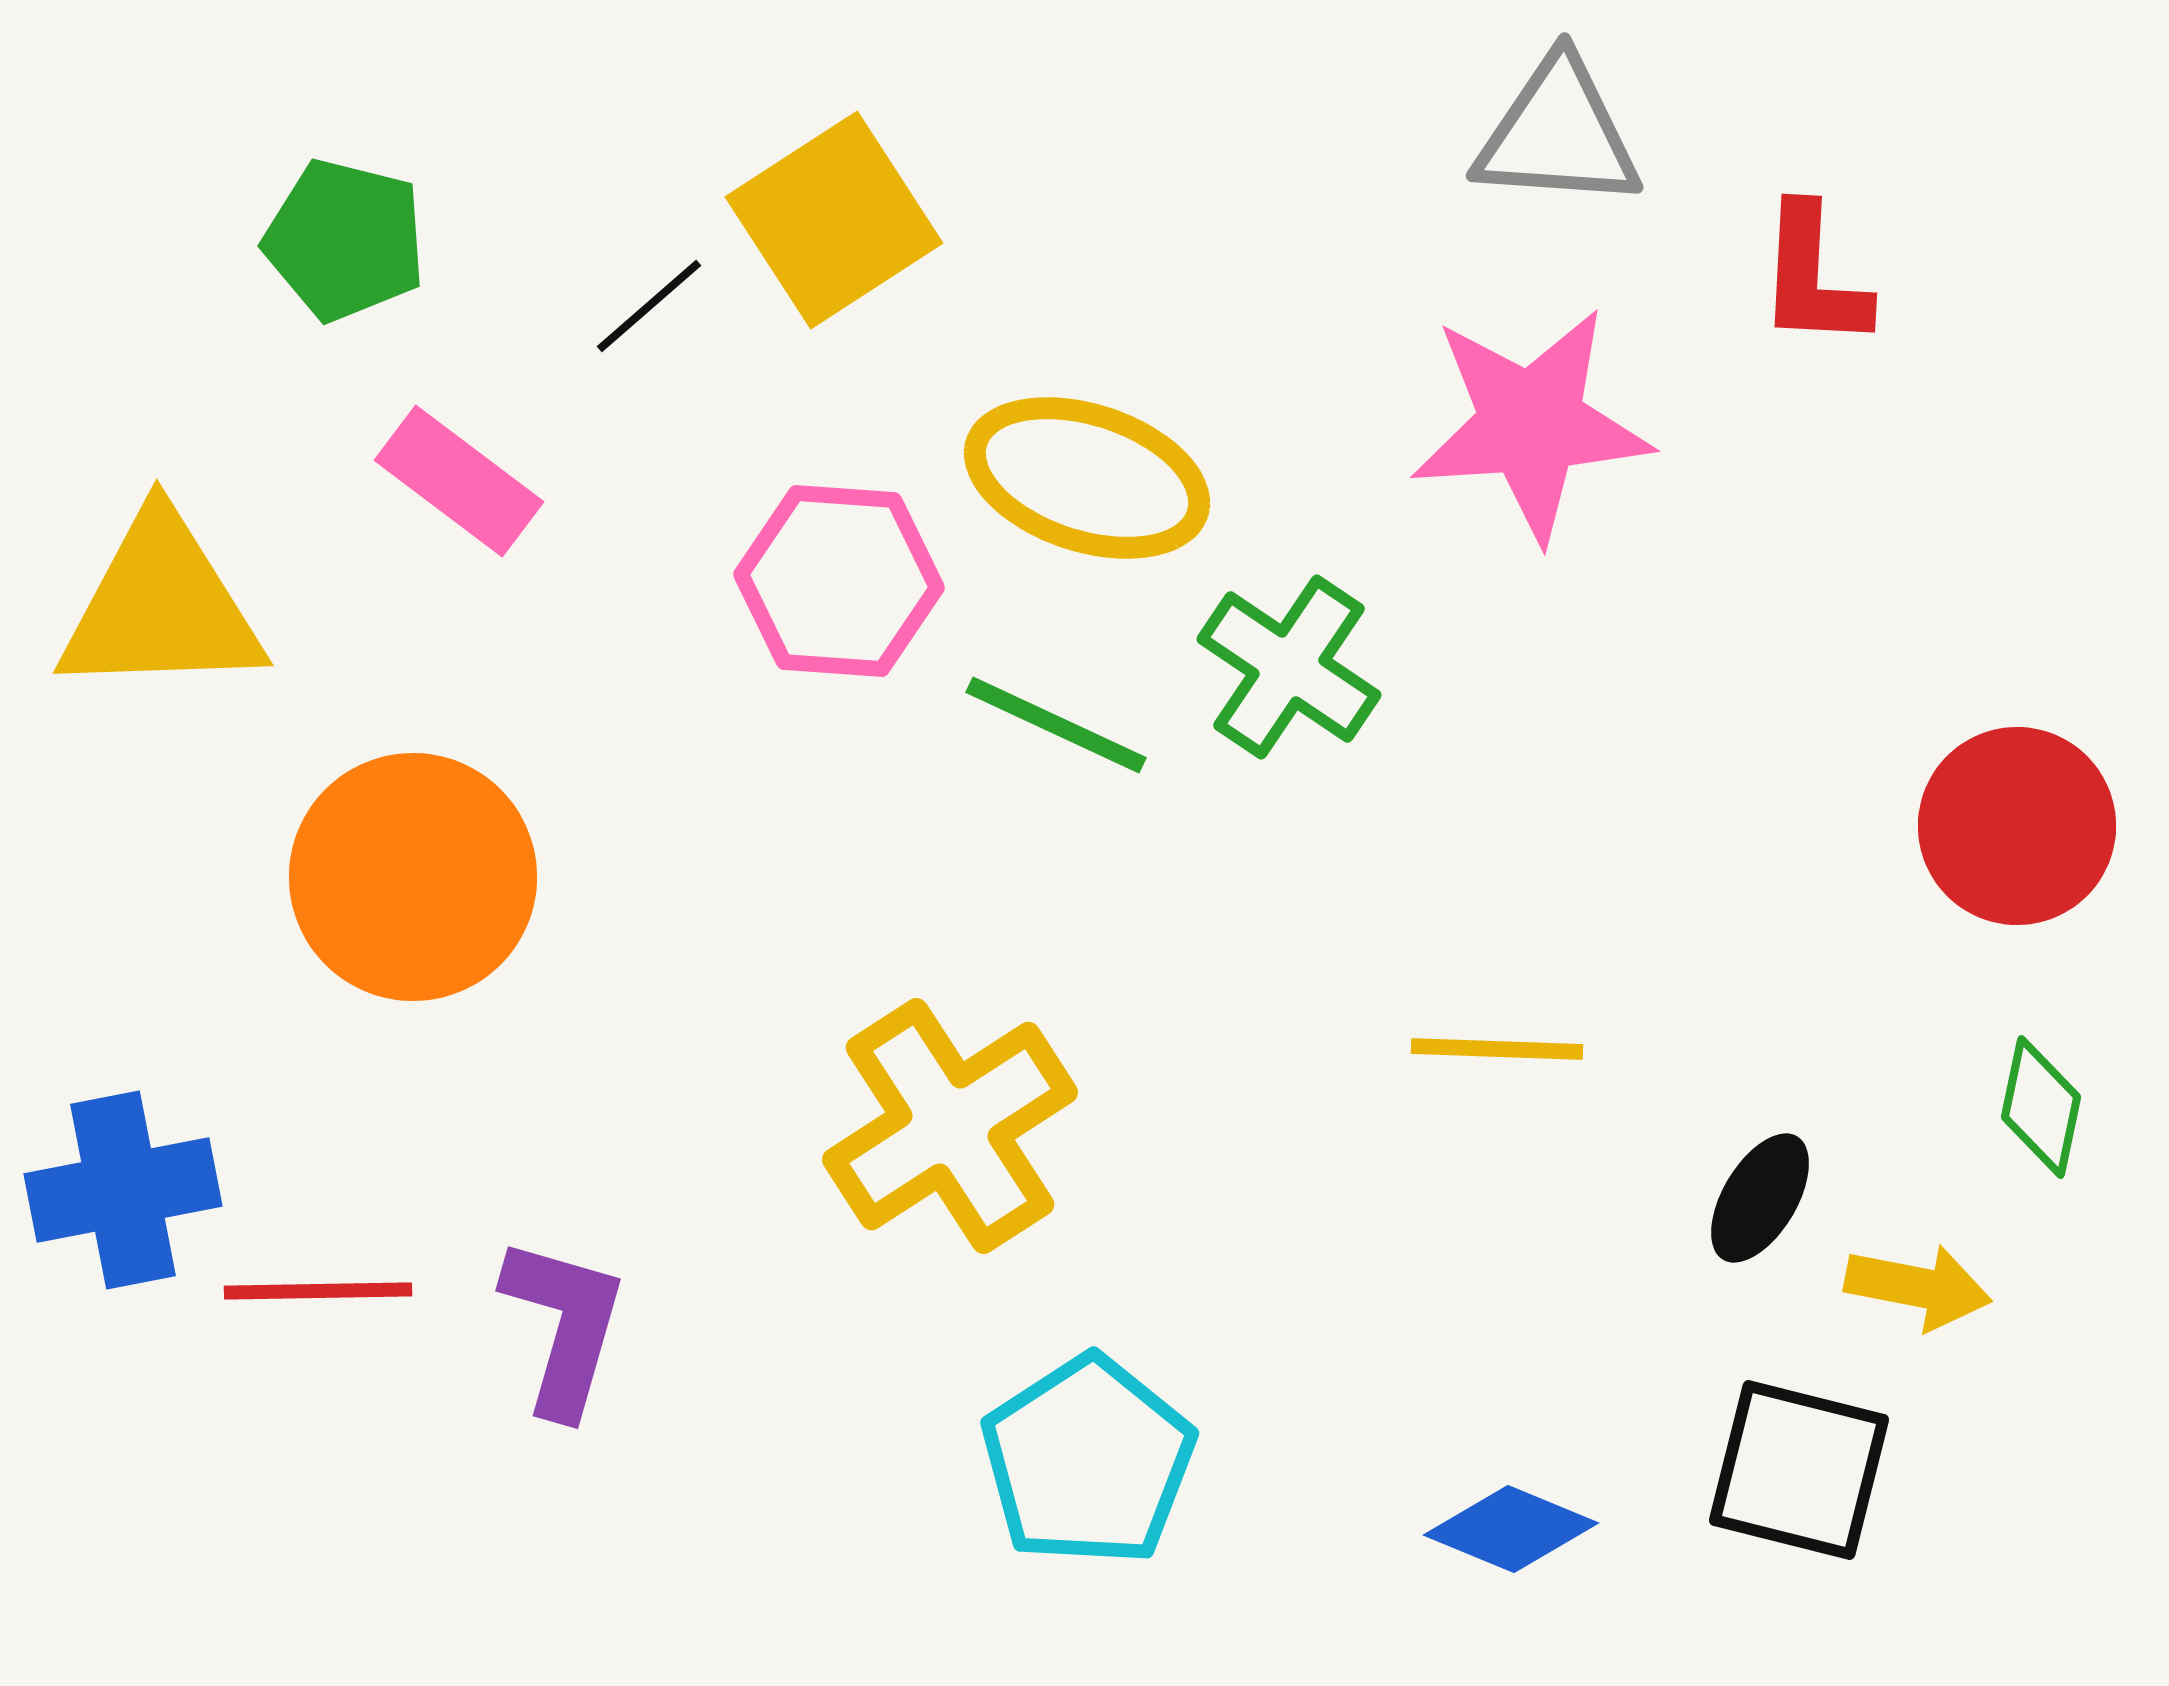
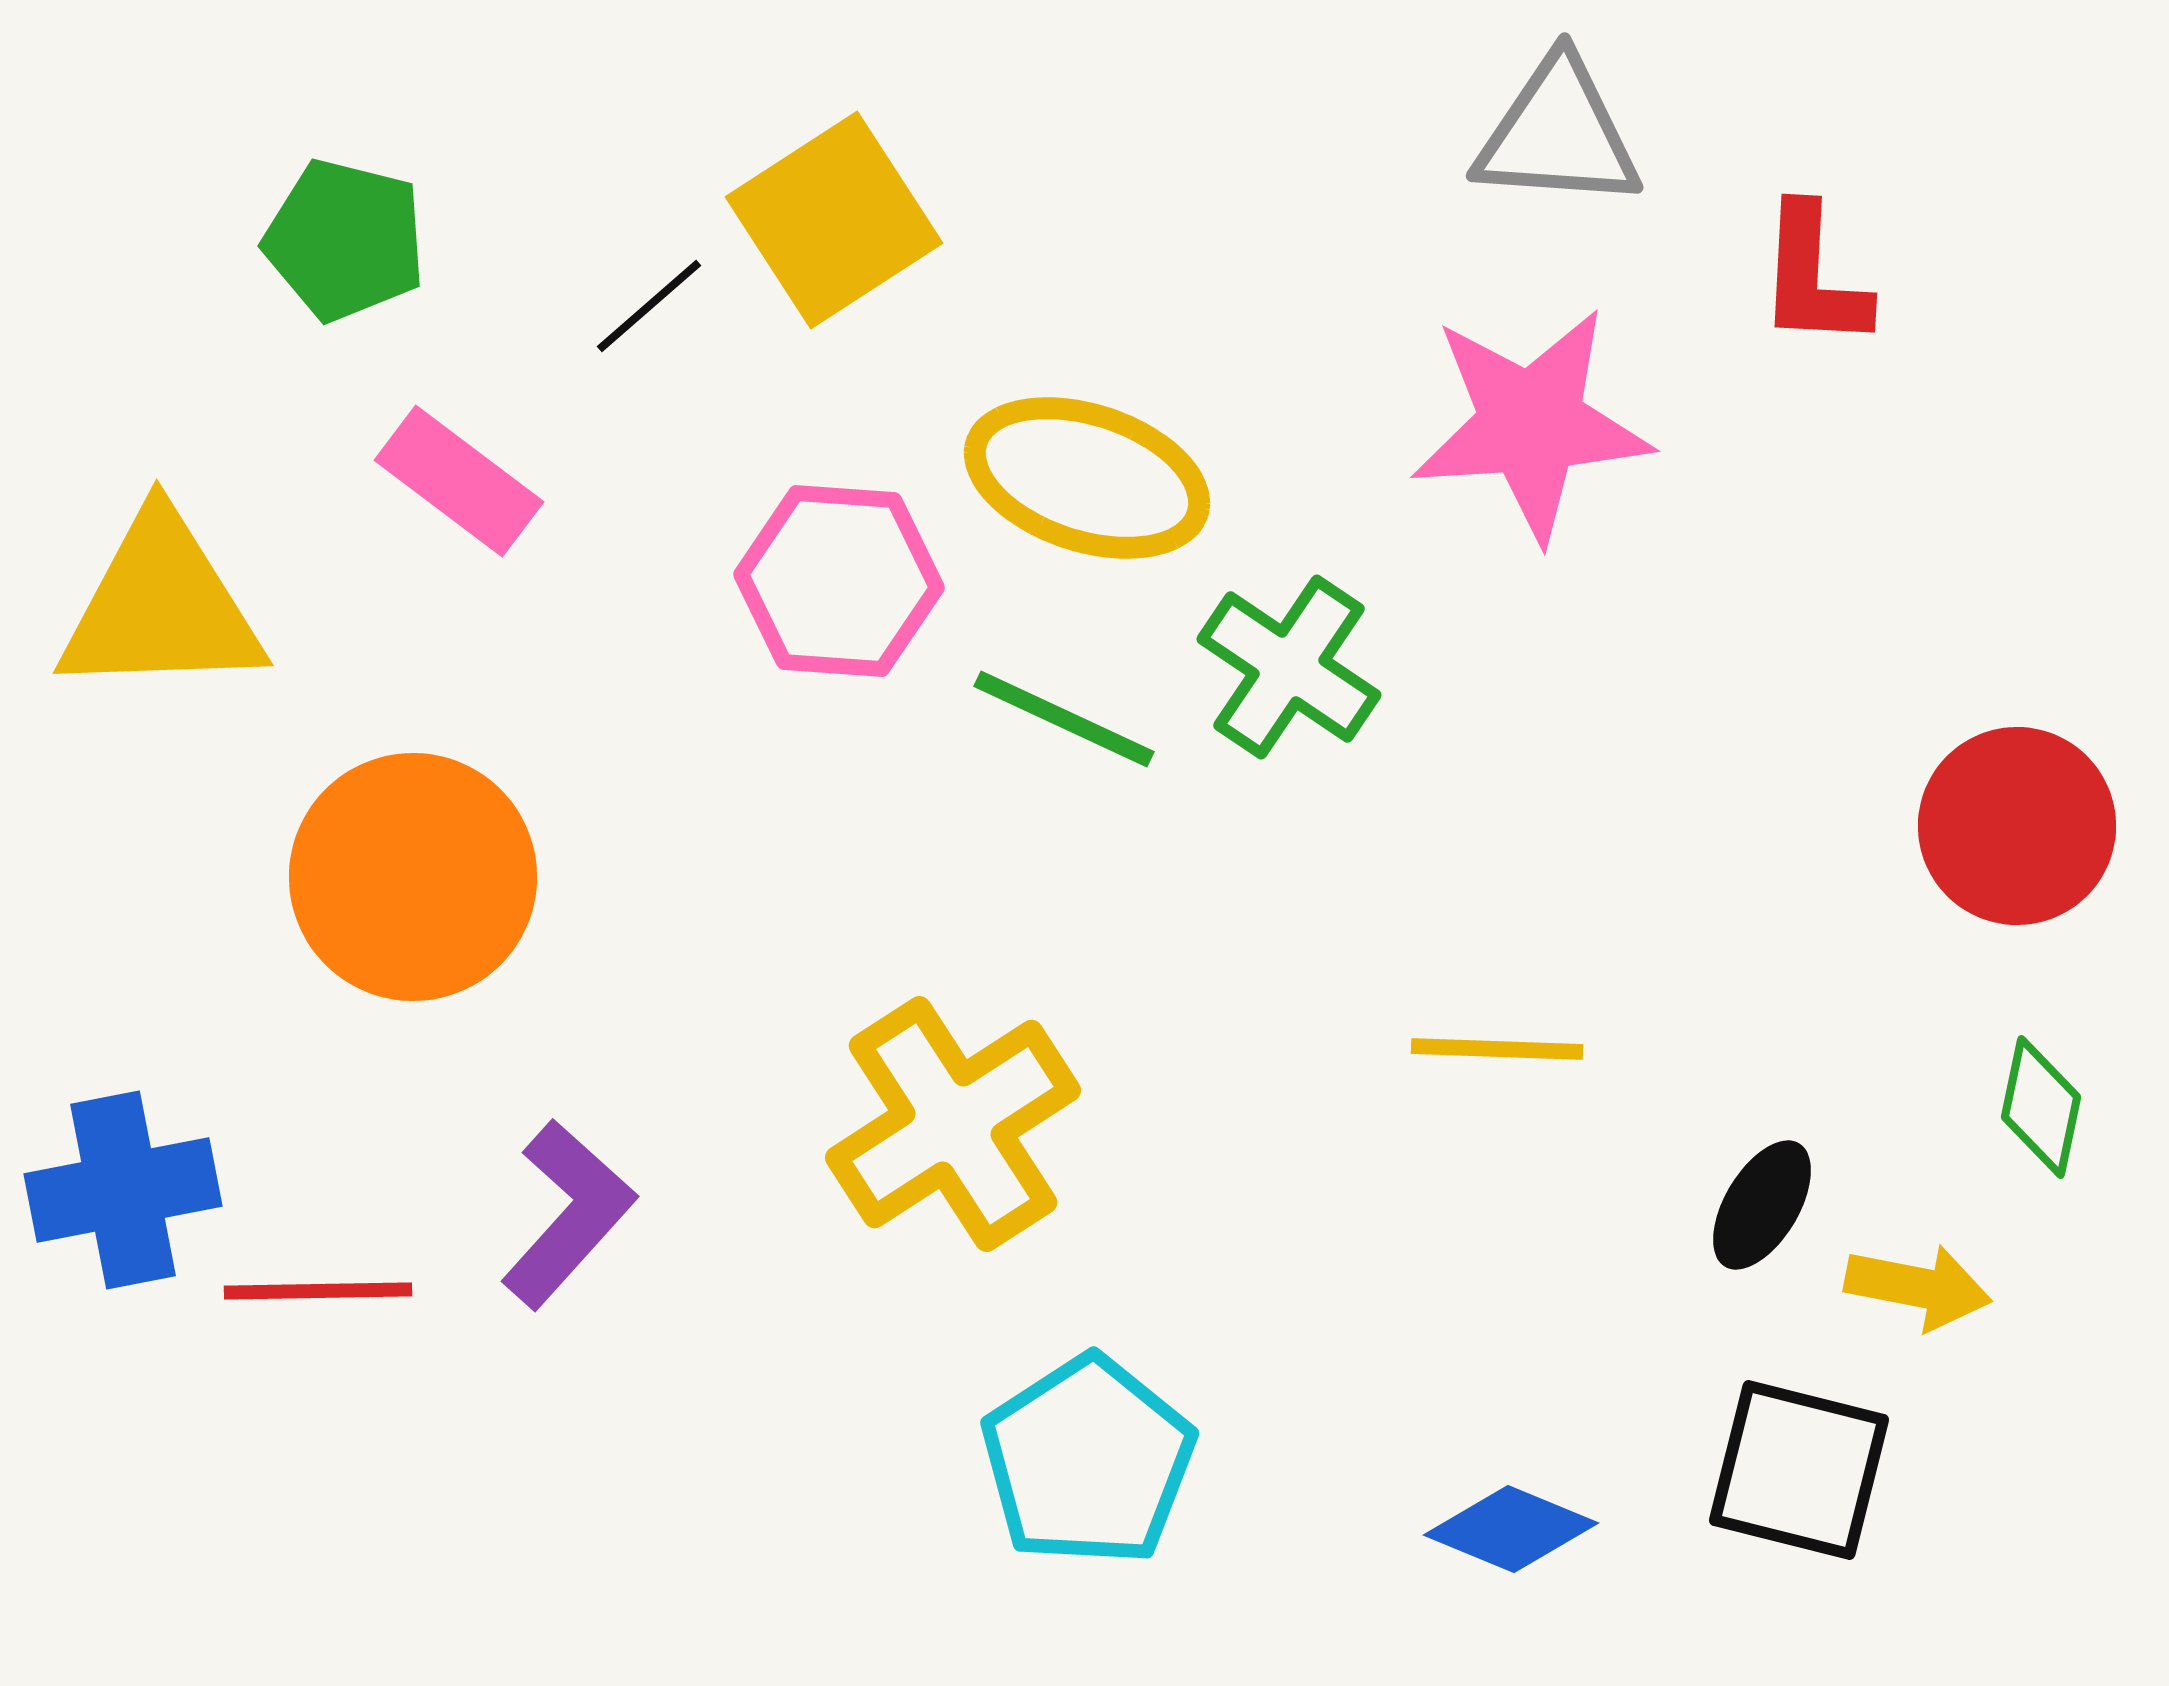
green line: moved 8 px right, 6 px up
yellow cross: moved 3 px right, 2 px up
black ellipse: moved 2 px right, 7 px down
purple L-shape: moved 4 px right, 112 px up; rotated 26 degrees clockwise
